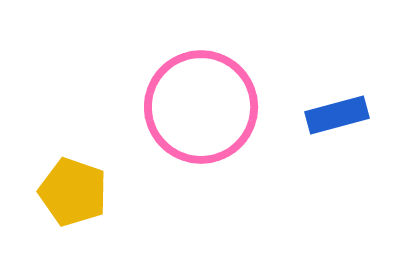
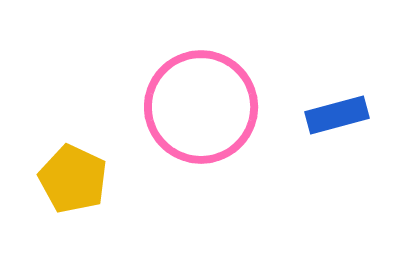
yellow pentagon: moved 13 px up; rotated 6 degrees clockwise
